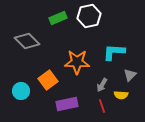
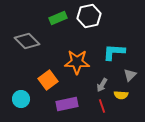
cyan circle: moved 8 px down
